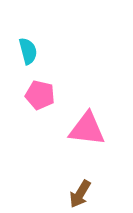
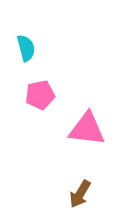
cyan semicircle: moved 2 px left, 3 px up
pink pentagon: rotated 24 degrees counterclockwise
